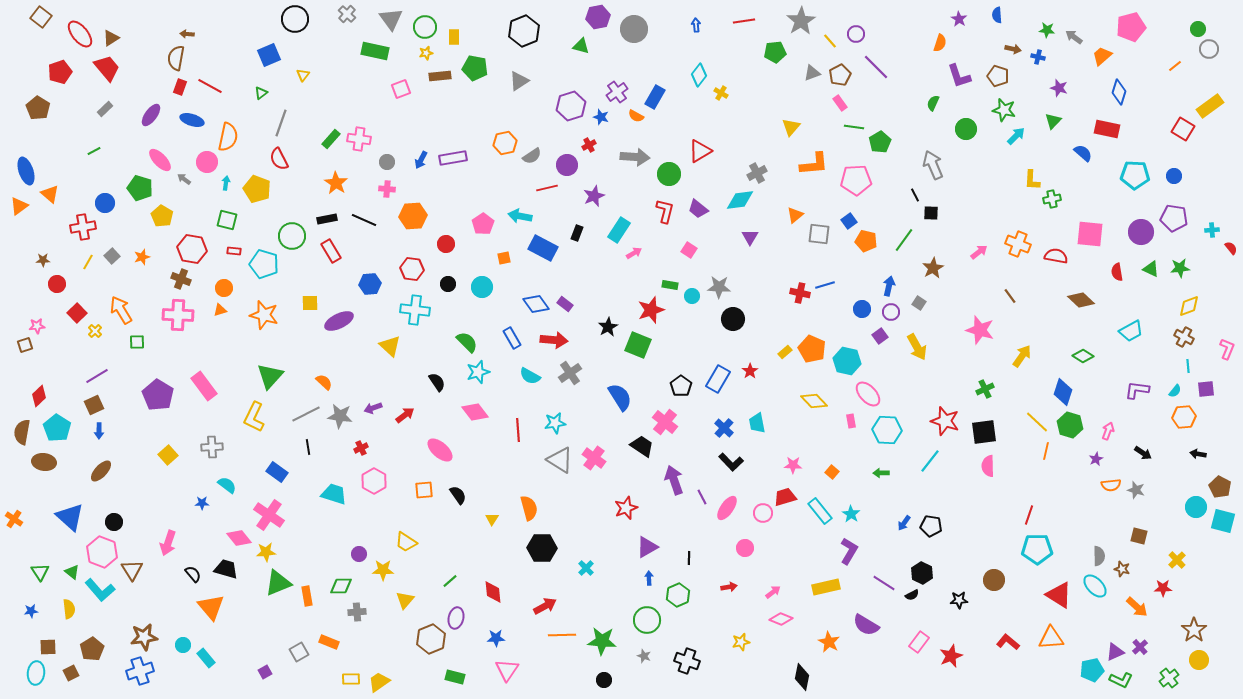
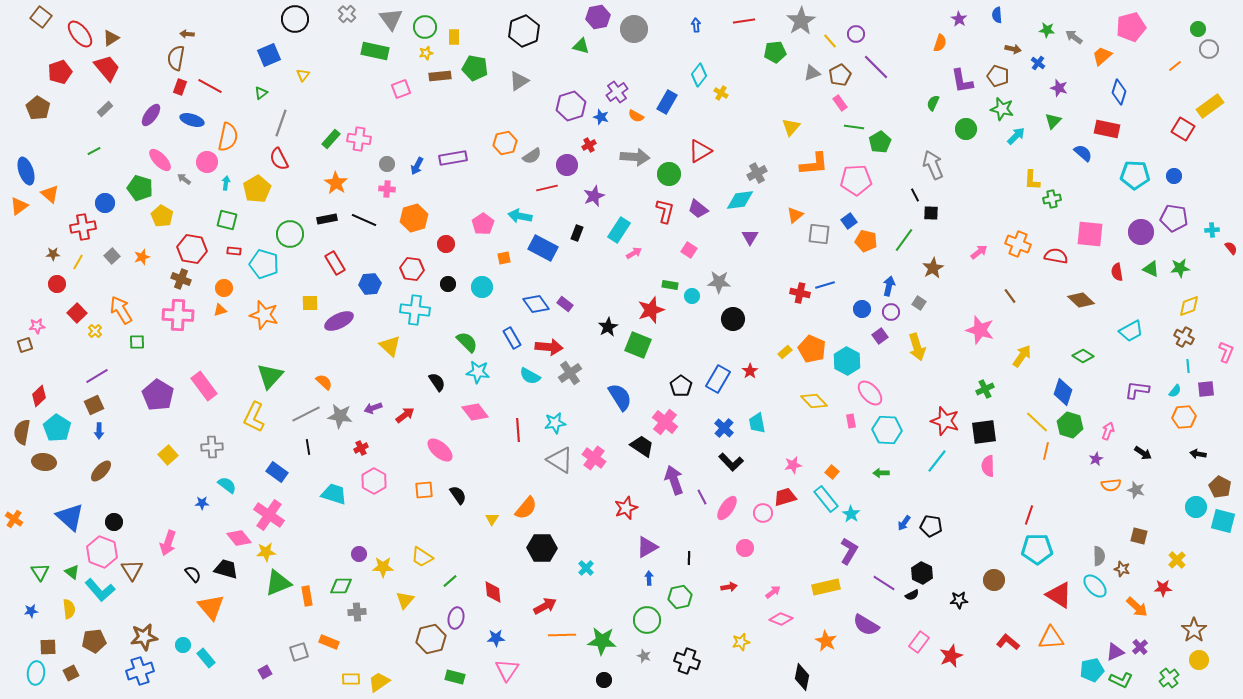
blue cross at (1038, 57): moved 6 px down; rotated 24 degrees clockwise
purple L-shape at (959, 76): moved 3 px right, 5 px down; rotated 8 degrees clockwise
blue rectangle at (655, 97): moved 12 px right, 5 px down
green star at (1004, 110): moved 2 px left, 1 px up
blue arrow at (421, 160): moved 4 px left, 6 px down
gray circle at (387, 162): moved 2 px down
yellow pentagon at (257, 189): rotated 20 degrees clockwise
orange hexagon at (413, 216): moved 1 px right, 2 px down; rotated 12 degrees counterclockwise
green circle at (292, 236): moved 2 px left, 2 px up
red rectangle at (331, 251): moved 4 px right, 12 px down
brown star at (43, 260): moved 10 px right, 6 px up
yellow line at (88, 262): moved 10 px left
gray star at (719, 287): moved 5 px up
red arrow at (554, 340): moved 5 px left, 7 px down
yellow arrow at (917, 347): rotated 12 degrees clockwise
pink L-shape at (1227, 349): moved 1 px left, 3 px down
cyan hexagon at (847, 361): rotated 16 degrees clockwise
cyan star at (478, 372): rotated 25 degrees clockwise
pink ellipse at (868, 394): moved 2 px right, 1 px up
cyan line at (930, 461): moved 7 px right
pink star at (793, 465): rotated 12 degrees counterclockwise
orange semicircle at (529, 508): moved 3 px left; rotated 55 degrees clockwise
cyan rectangle at (820, 511): moved 6 px right, 12 px up
yellow trapezoid at (406, 542): moved 16 px right, 15 px down
yellow star at (383, 570): moved 3 px up
green hexagon at (678, 595): moved 2 px right, 2 px down; rotated 10 degrees clockwise
brown hexagon at (431, 639): rotated 8 degrees clockwise
orange star at (829, 642): moved 3 px left, 1 px up
brown pentagon at (92, 649): moved 2 px right, 8 px up; rotated 25 degrees clockwise
gray square at (299, 652): rotated 12 degrees clockwise
